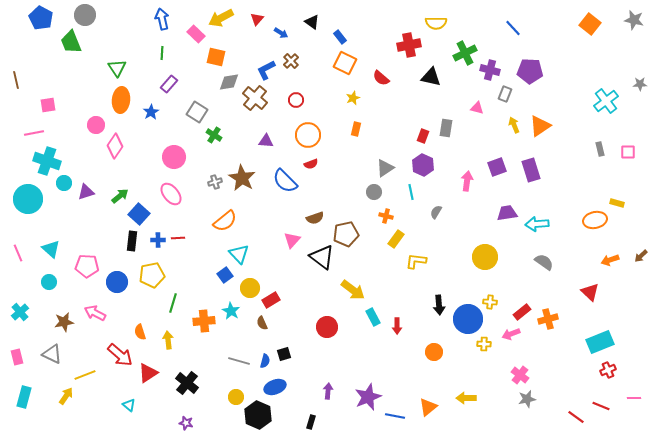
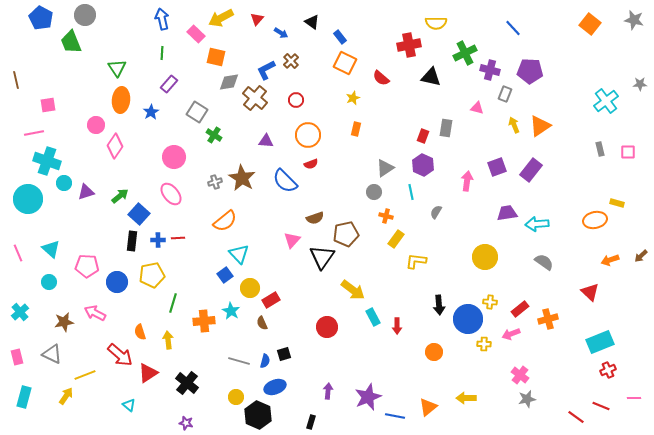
purple rectangle at (531, 170): rotated 55 degrees clockwise
black triangle at (322, 257): rotated 28 degrees clockwise
red rectangle at (522, 312): moved 2 px left, 3 px up
